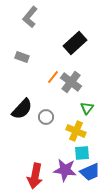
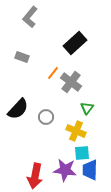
orange line: moved 4 px up
black semicircle: moved 4 px left
blue trapezoid: moved 2 px up; rotated 115 degrees clockwise
